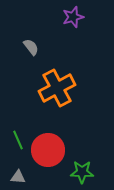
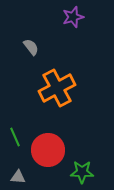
green line: moved 3 px left, 3 px up
